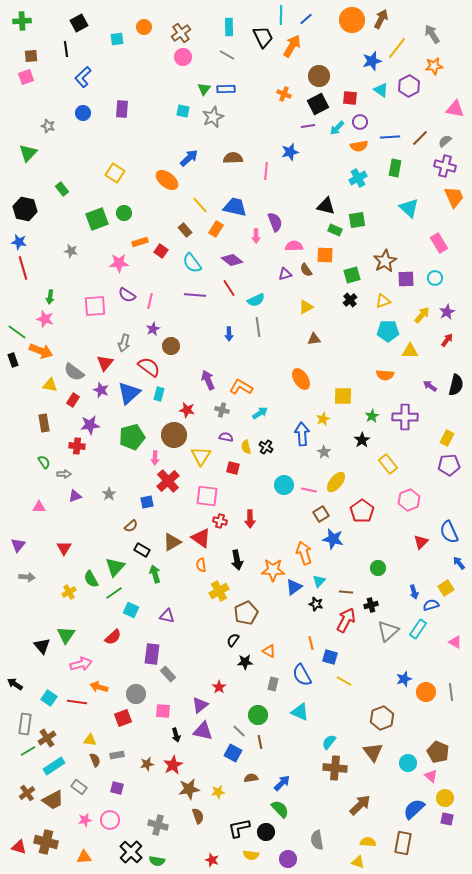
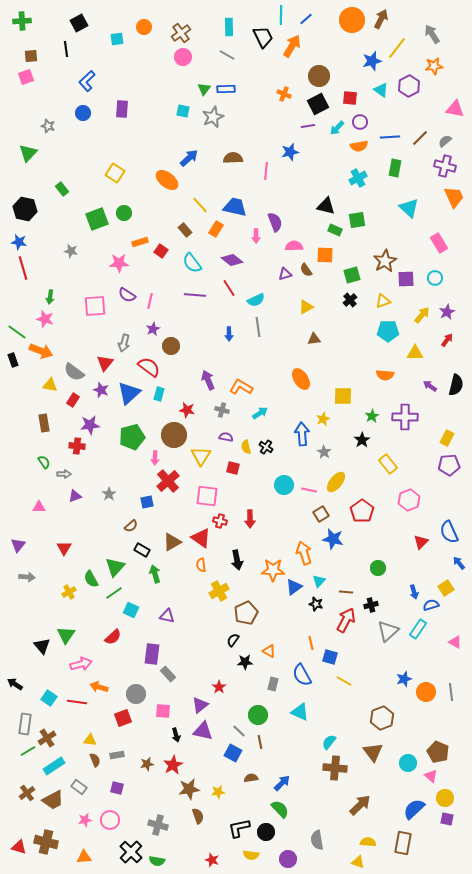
blue L-shape at (83, 77): moved 4 px right, 4 px down
yellow triangle at (410, 351): moved 5 px right, 2 px down
